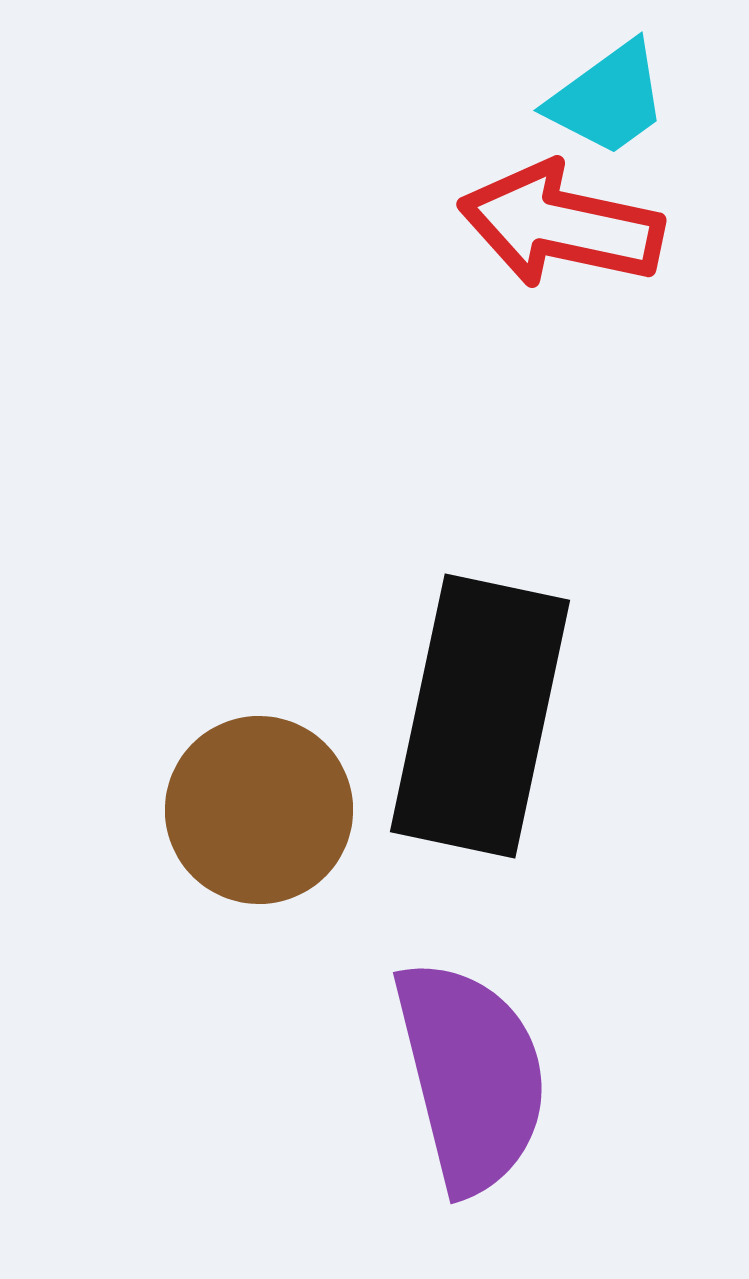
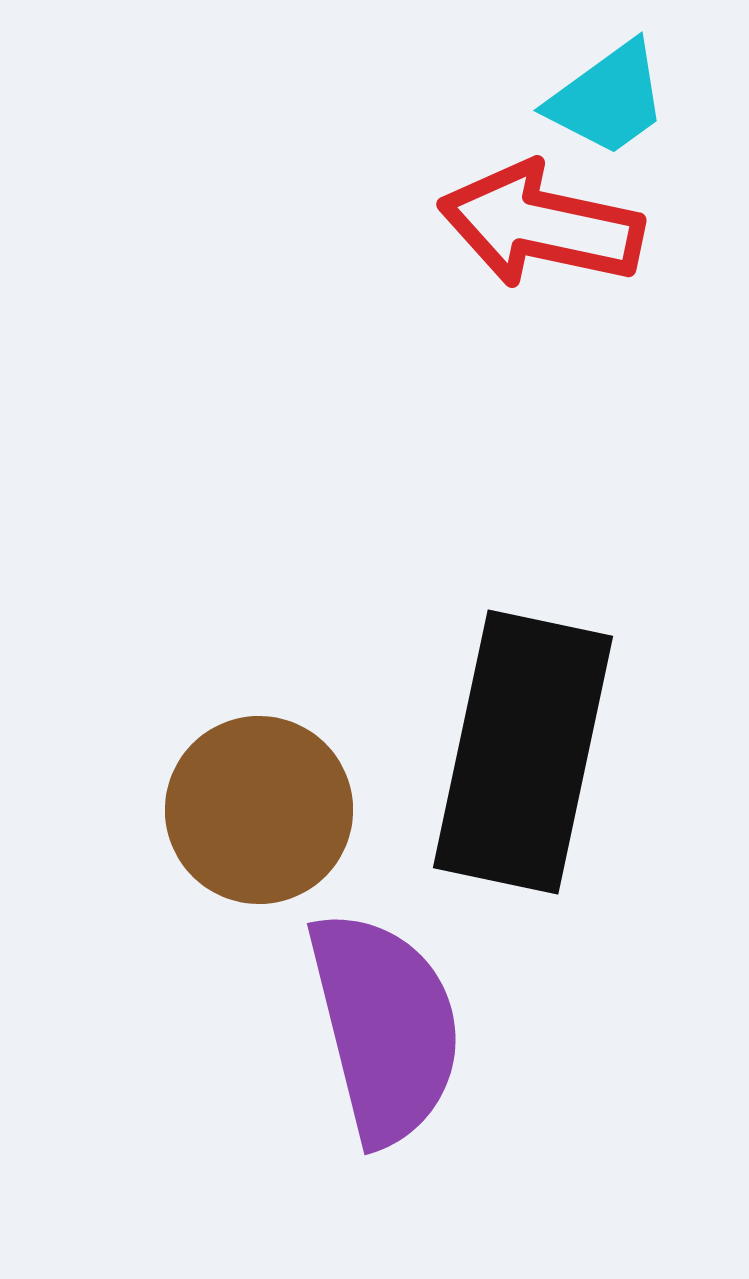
red arrow: moved 20 px left
black rectangle: moved 43 px right, 36 px down
purple semicircle: moved 86 px left, 49 px up
